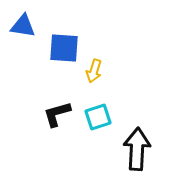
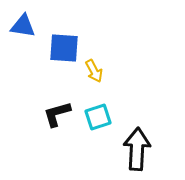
yellow arrow: rotated 45 degrees counterclockwise
